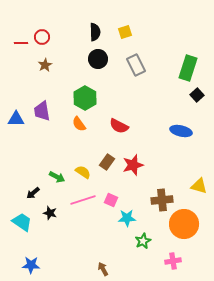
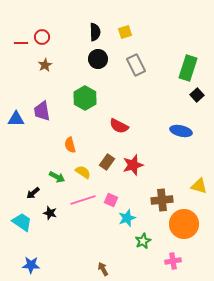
orange semicircle: moved 9 px left, 21 px down; rotated 21 degrees clockwise
cyan star: rotated 18 degrees counterclockwise
